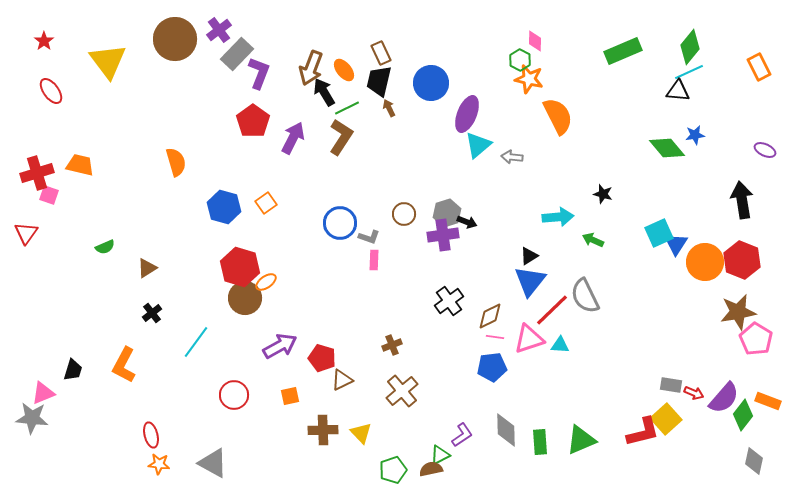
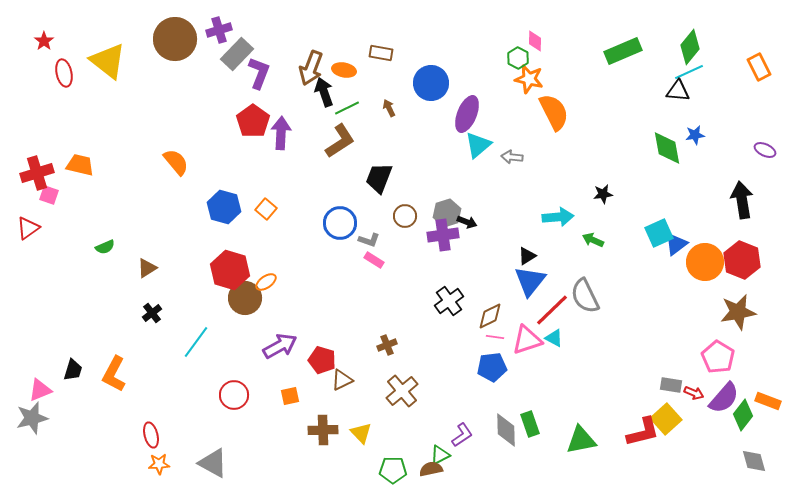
purple cross at (219, 30): rotated 20 degrees clockwise
brown rectangle at (381, 53): rotated 55 degrees counterclockwise
green hexagon at (520, 60): moved 2 px left, 2 px up
yellow triangle at (108, 61): rotated 15 degrees counterclockwise
orange ellipse at (344, 70): rotated 40 degrees counterclockwise
black trapezoid at (379, 81): moved 97 px down; rotated 8 degrees clockwise
red ellipse at (51, 91): moved 13 px right, 18 px up; rotated 24 degrees clockwise
black arrow at (324, 92): rotated 12 degrees clockwise
orange semicircle at (558, 116): moved 4 px left, 4 px up
brown L-shape at (341, 137): moved 1 px left, 4 px down; rotated 24 degrees clockwise
purple arrow at (293, 138): moved 12 px left, 5 px up; rotated 24 degrees counterclockwise
green diamond at (667, 148): rotated 30 degrees clockwise
orange semicircle at (176, 162): rotated 24 degrees counterclockwise
black star at (603, 194): rotated 24 degrees counterclockwise
orange square at (266, 203): moved 6 px down; rotated 15 degrees counterclockwise
brown circle at (404, 214): moved 1 px right, 2 px down
red triangle at (26, 233): moved 2 px right, 5 px up; rotated 20 degrees clockwise
gray L-shape at (369, 237): moved 3 px down
blue triangle at (676, 244): rotated 20 degrees clockwise
black triangle at (529, 256): moved 2 px left
pink rectangle at (374, 260): rotated 60 degrees counterclockwise
red hexagon at (240, 267): moved 10 px left, 3 px down
pink triangle at (529, 339): moved 2 px left, 1 px down
pink pentagon at (756, 339): moved 38 px left, 18 px down
brown cross at (392, 345): moved 5 px left
cyan triangle at (560, 345): moved 6 px left, 7 px up; rotated 24 degrees clockwise
red pentagon at (322, 358): moved 2 px down
orange L-shape at (124, 365): moved 10 px left, 9 px down
pink triangle at (43, 393): moved 3 px left, 3 px up
gray star at (32, 418): rotated 20 degrees counterclockwise
green triangle at (581, 440): rotated 12 degrees clockwise
green rectangle at (540, 442): moved 10 px left, 18 px up; rotated 15 degrees counterclockwise
gray diamond at (754, 461): rotated 28 degrees counterclockwise
orange star at (159, 464): rotated 10 degrees counterclockwise
green pentagon at (393, 470): rotated 20 degrees clockwise
